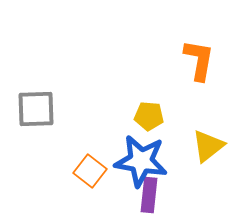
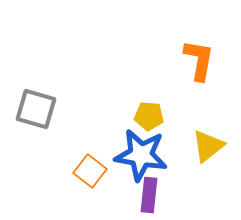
gray square: rotated 18 degrees clockwise
blue star: moved 6 px up
